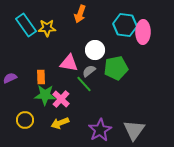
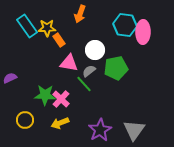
cyan rectangle: moved 1 px right, 1 px down
orange rectangle: moved 18 px right, 37 px up; rotated 32 degrees counterclockwise
